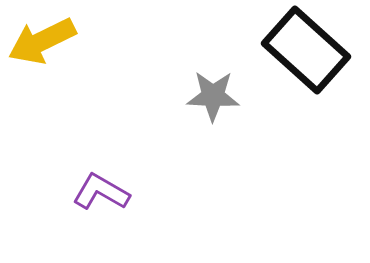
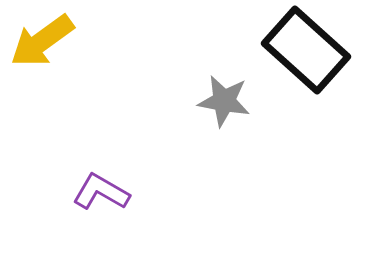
yellow arrow: rotated 10 degrees counterclockwise
gray star: moved 11 px right, 5 px down; rotated 8 degrees clockwise
